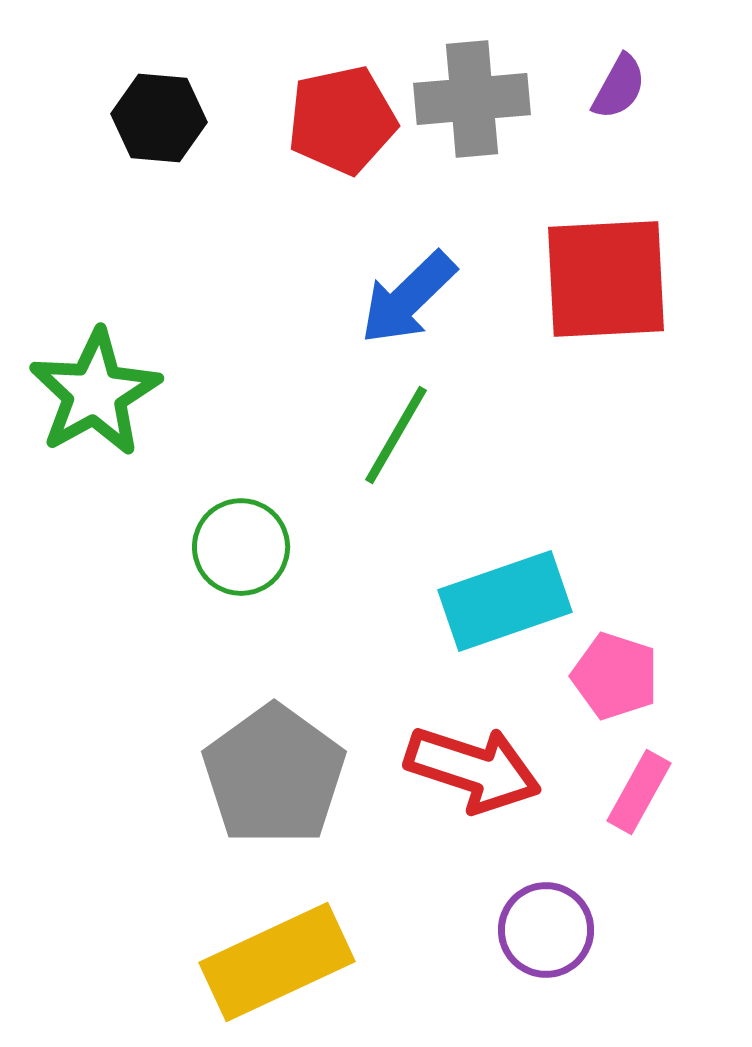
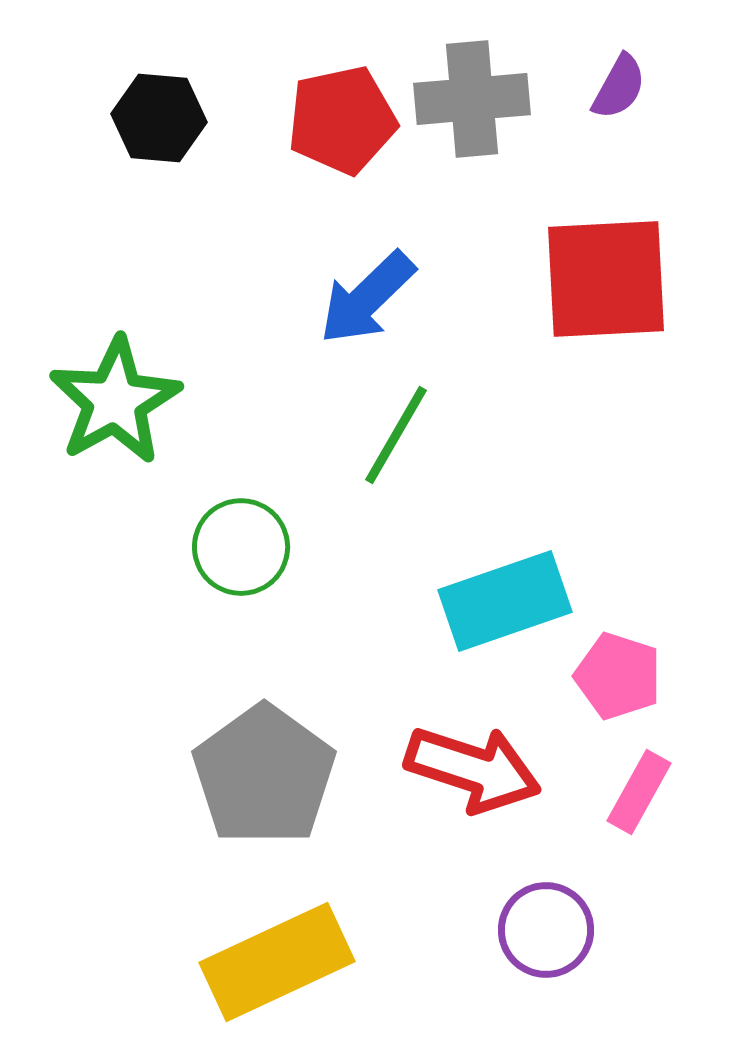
blue arrow: moved 41 px left
green star: moved 20 px right, 8 px down
pink pentagon: moved 3 px right
gray pentagon: moved 10 px left
